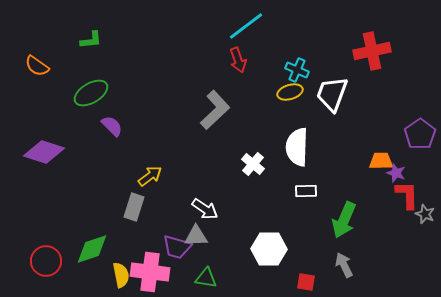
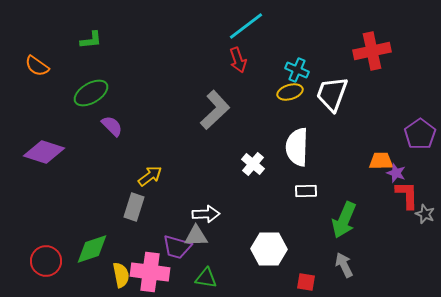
white arrow: moved 1 px right, 5 px down; rotated 36 degrees counterclockwise
